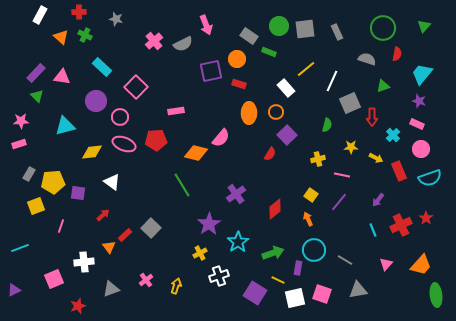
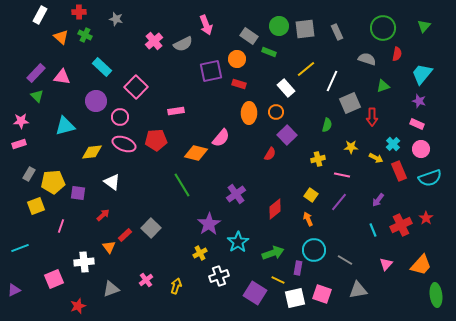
cyan cross at (393, 135): moved 9 px down
